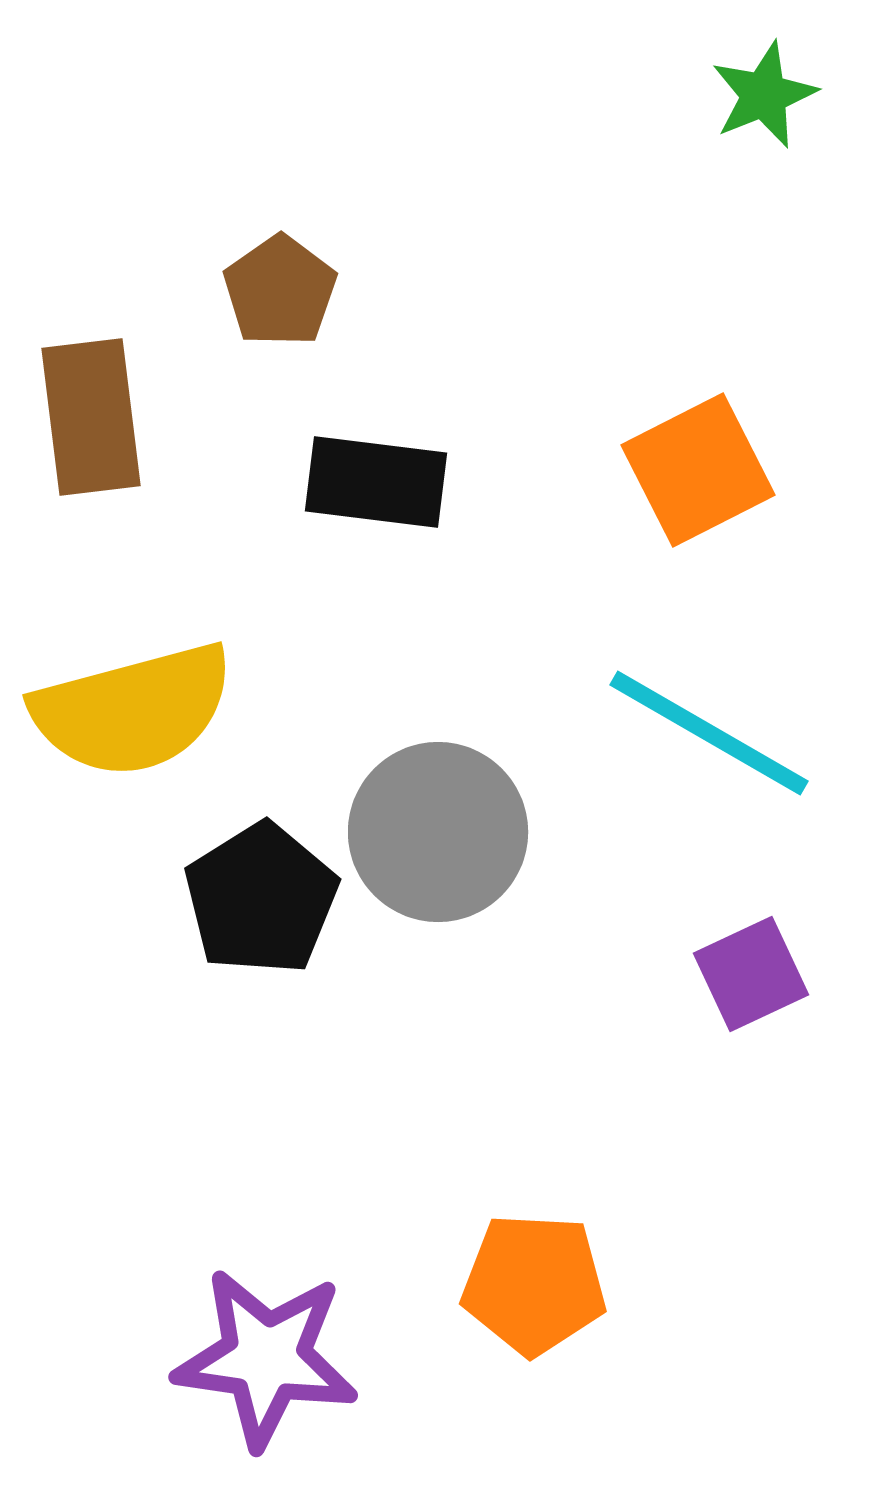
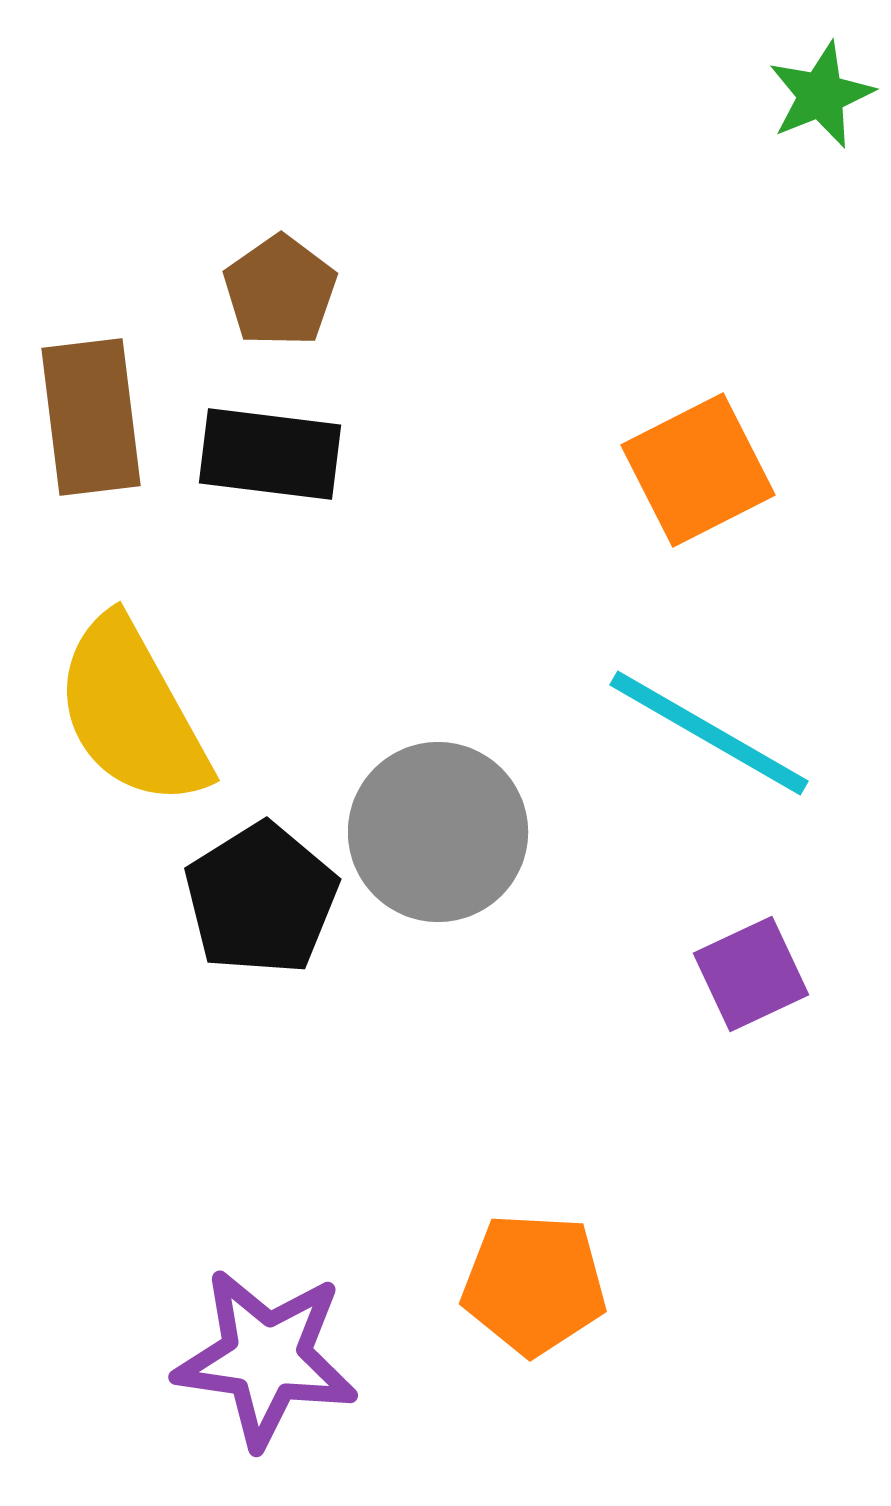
green star: moved 57 px right
black rectangle: moved 106 px left, 28 px up
yellow semicircle: moved 1 px left, 2 px down; rotated 76 degrees clockwise
